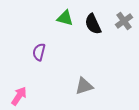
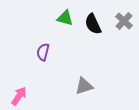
gray cross: rotated 12 degrees counterclockwise
purple semicircle: moved 4 px right
